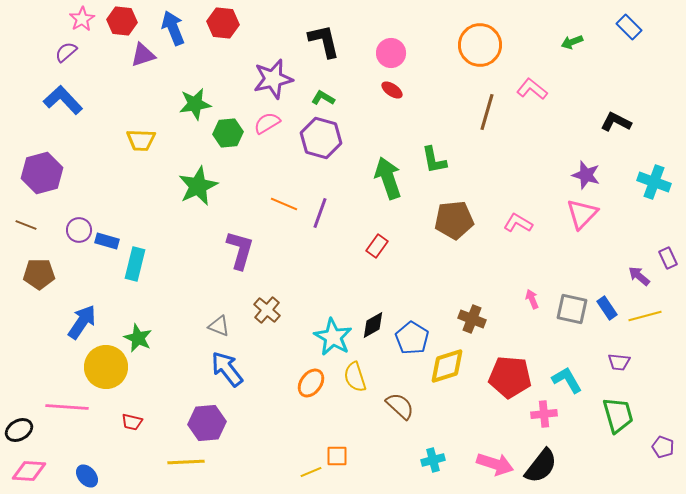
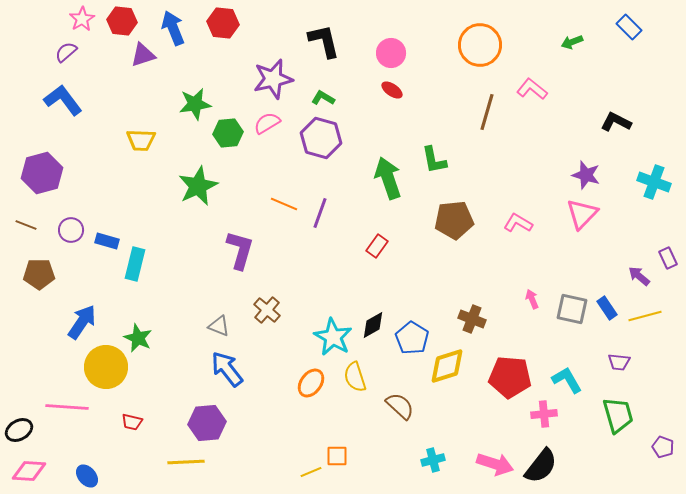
blue L-shape at (63, 100): rotated 6 degrees clockwise
purple circle at (79, 230): moved 8 px left
